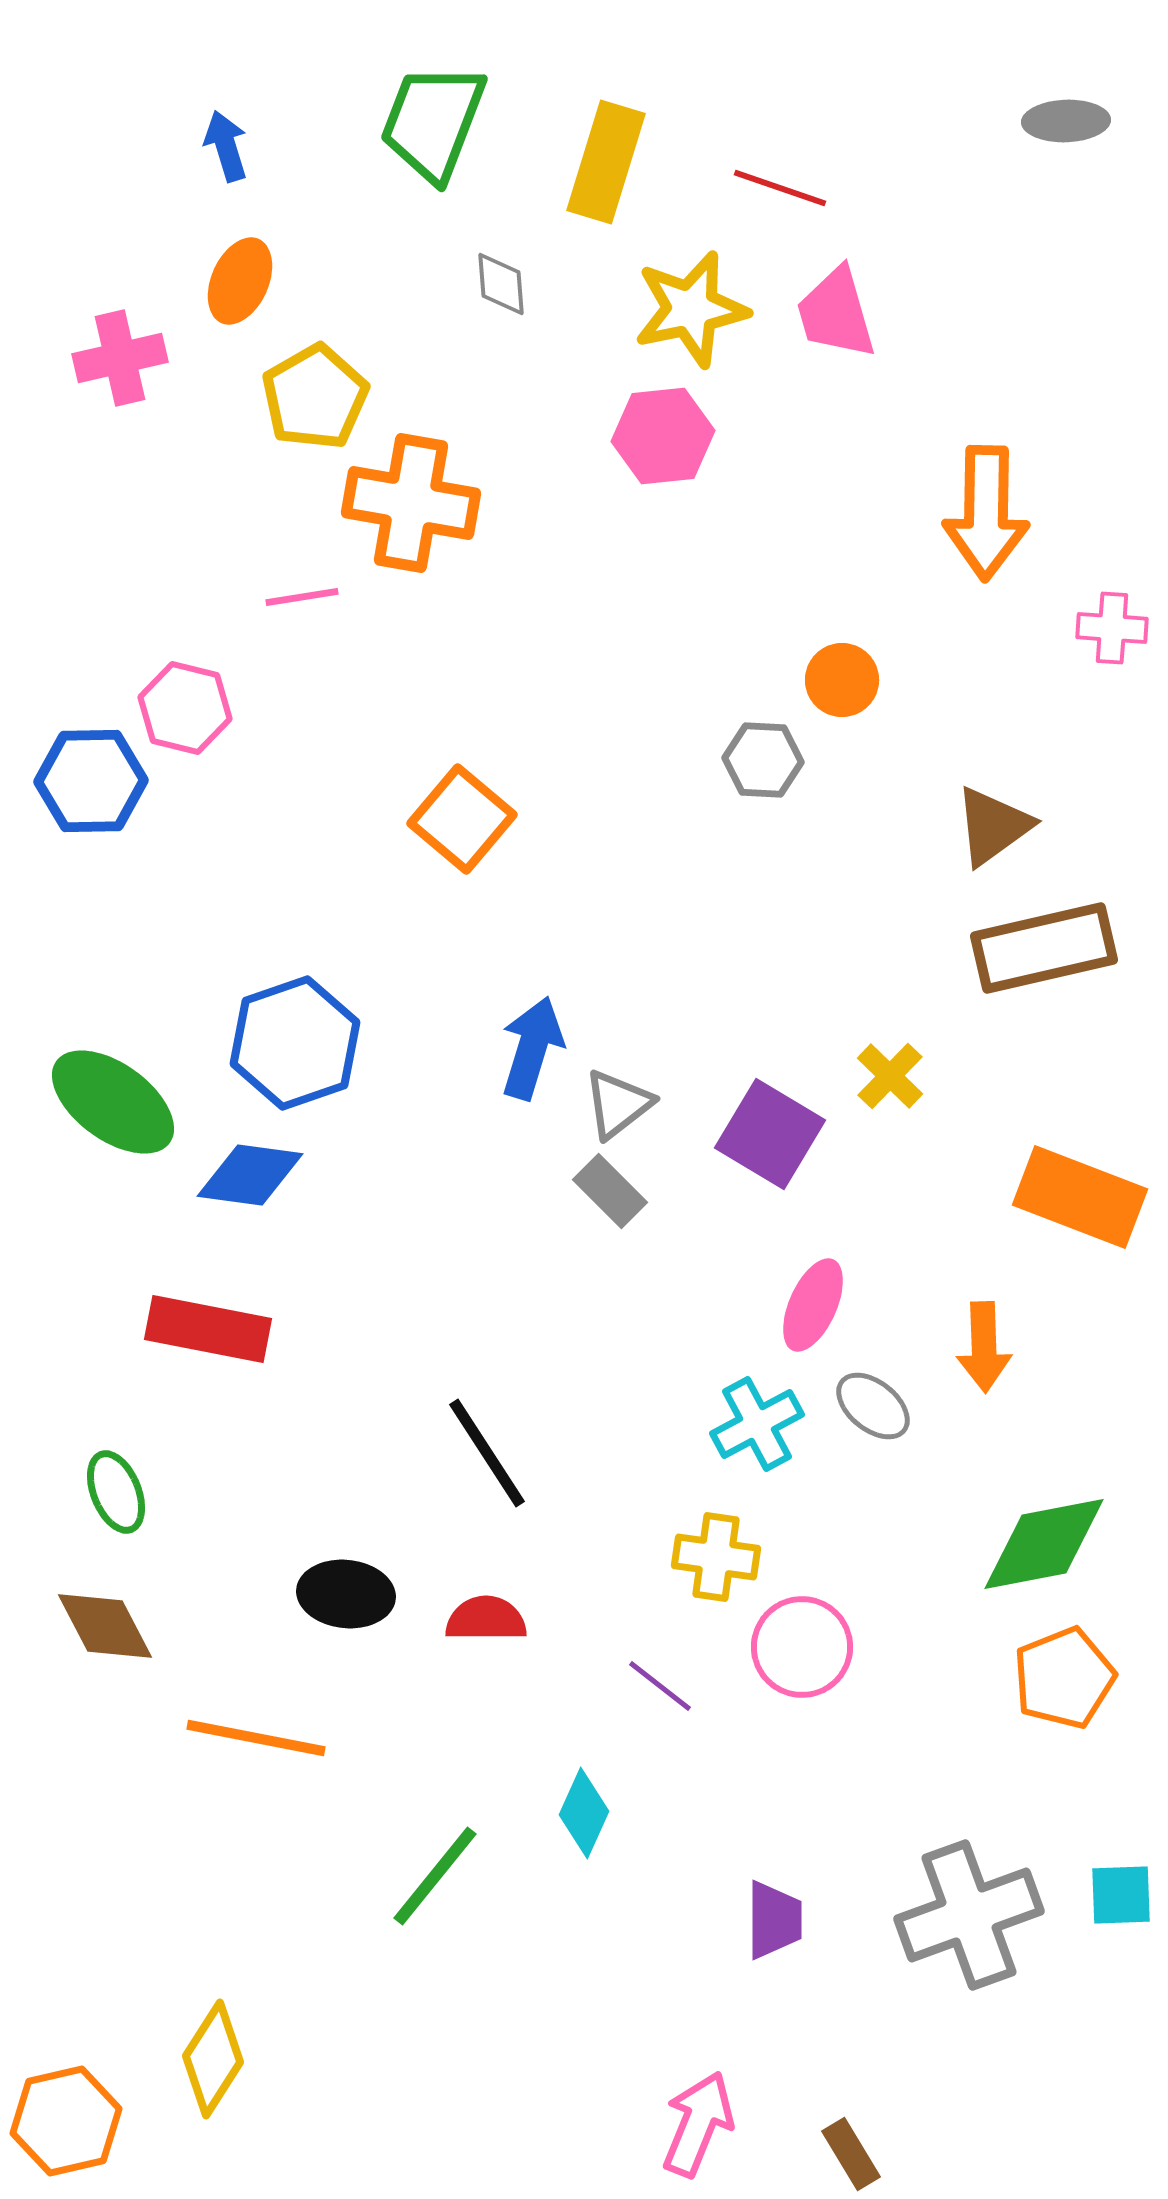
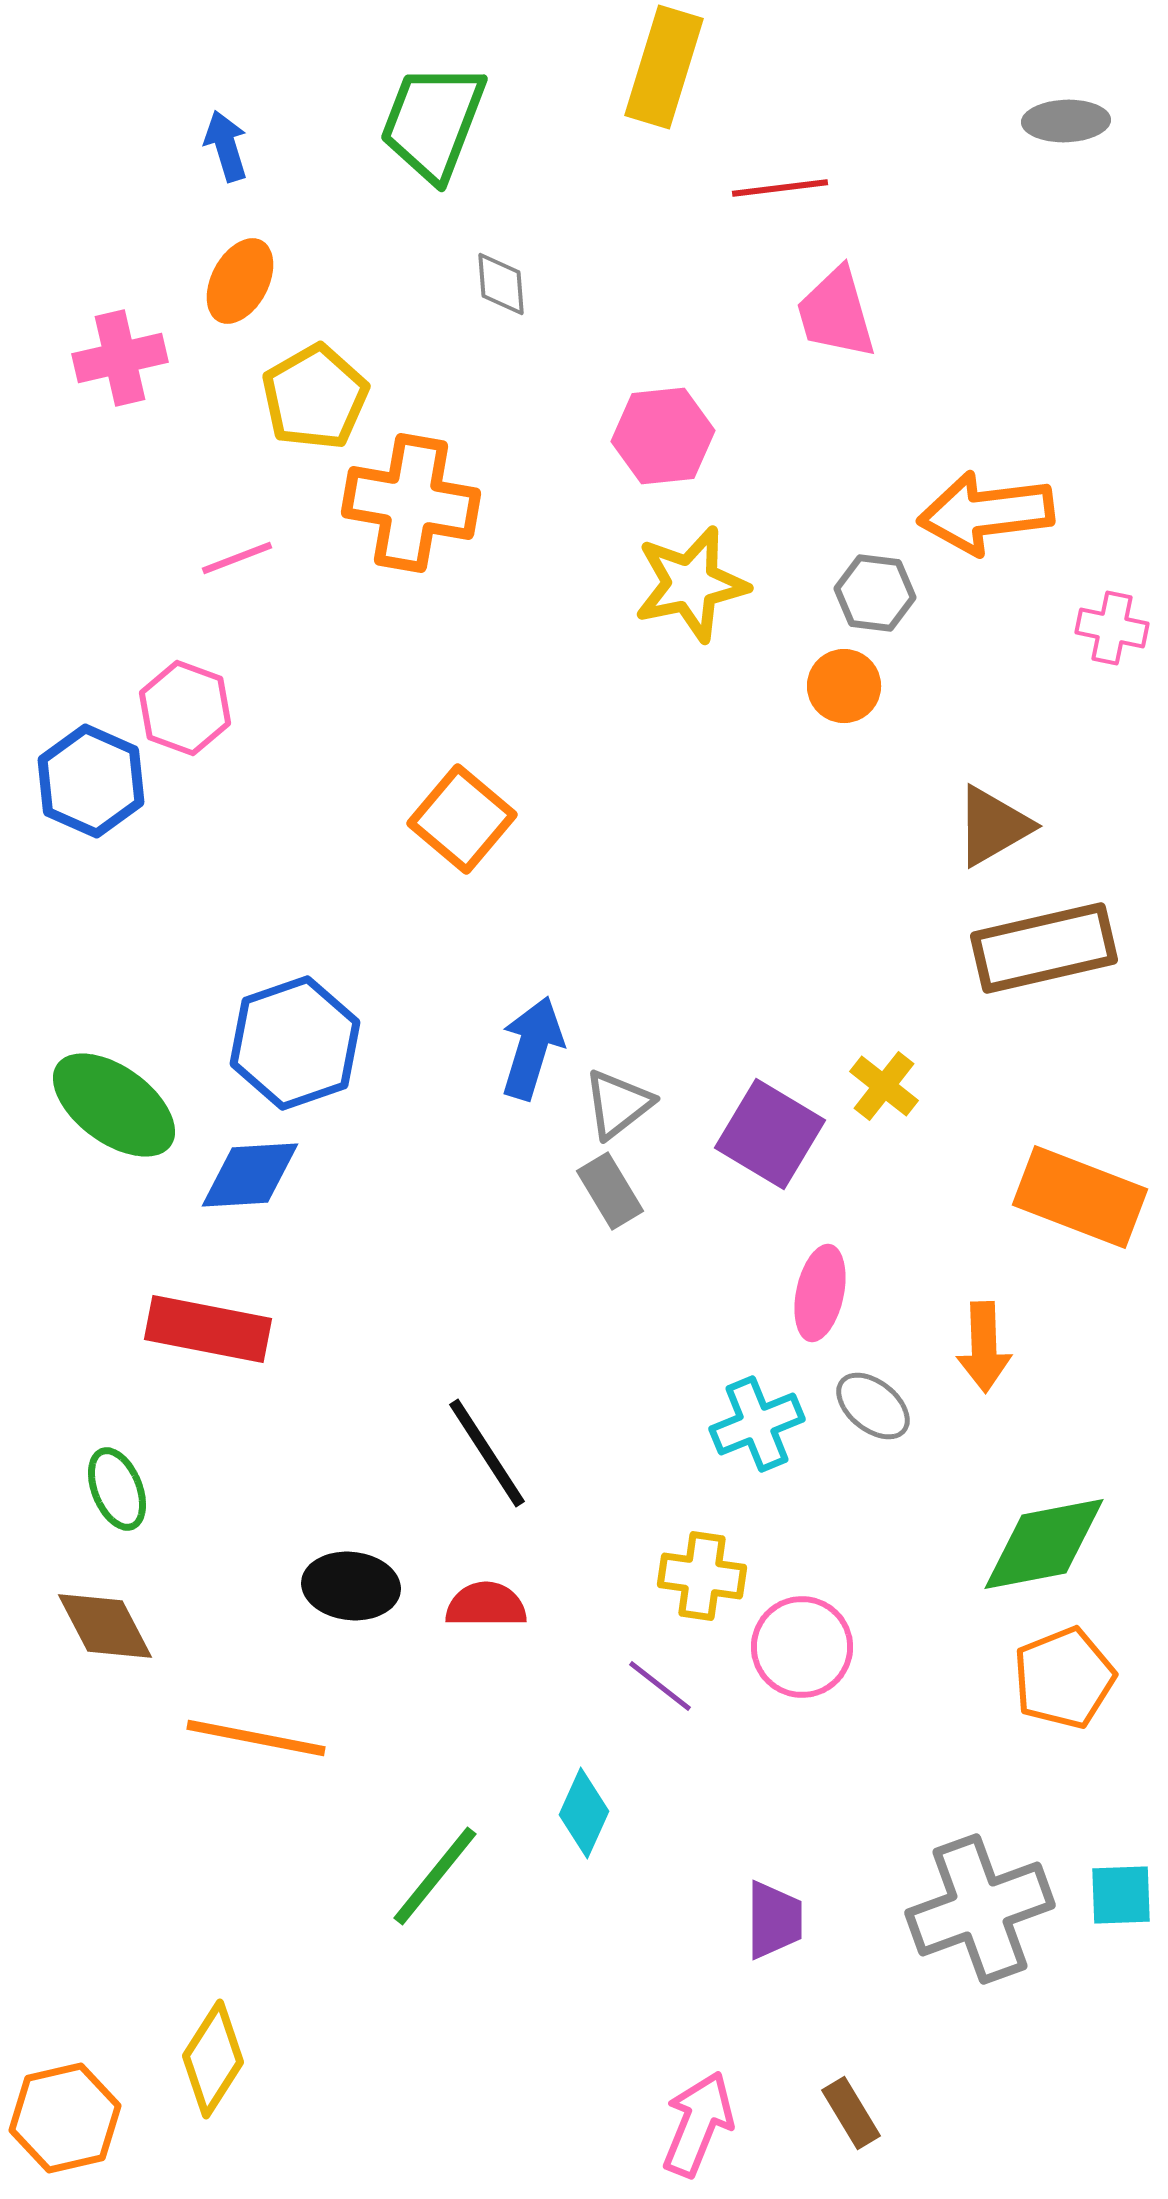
yellow rectangle at (606, 162): moved 58 px right, 95 px up
red line at (780, 188): rotated 26 degrees counterclockwise
orange ellipse at (240, 281): rotated 4 degrees clockwise
yellow star at (691, 309): moved 275 px down
orange arrow at (986, 513): rotated 82 degrees clockwise
pink line at (302, 597): moved 65 px left, 39 px up; rotated 12 degrees counterclockwise
pink cross at (1112, 628): rotated 8 degrees clockwise
orange circle at (842, 680): moved 2 px right, 6 px down
pink hexagon at (185, 708): rotated 6 degrees clockwise
gray hexagon at (763, 760): moved 112 px right, 167 px up; rotated 4 degrees clockwise
blue hexagon at (91, 781): rotated 25 degrees clockwise
brown triangle at (993, 826): rotated 6 degrees clockwise
yellow cross at (890, 1076): moved 6 px left, 10 px down; rotated 6 degrees counterclockwise
green ellipse at (113, 1102): moved 1 px right, 3 px down
blue diamond at (250, 1175): rotated 11 degrees counterclockwise
gray rectangle at (610, 1191): rotated 14 degrees clockwise
pink ellipse at (813, 1305): moved 7 px right, 12 px up; rotated 12 degrees counterclockwise
cyan cross at (757, 1424): rotated 6 degrees clockwise
green ellipse at (116, 1492): moved 1 px right, 3 px up
yellow cross at (716, 1557): moved 14 px left, 19 px down
black ellipse at (346, 1594): moved 5 px right, 8 px up
red semicircle at (486, 1619): moved 14 px up
gray cross at (969, 1915): moved 11 px right, 6 px up
orange hexagon at (66, 2121): moved 1 px left, 3 px up
brown rectangle at (851, 2154): moved 41 px up
